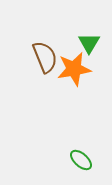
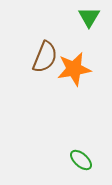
green triangle: moved 26 px up
brown semicircle: rotated 44 degrees clockwise
